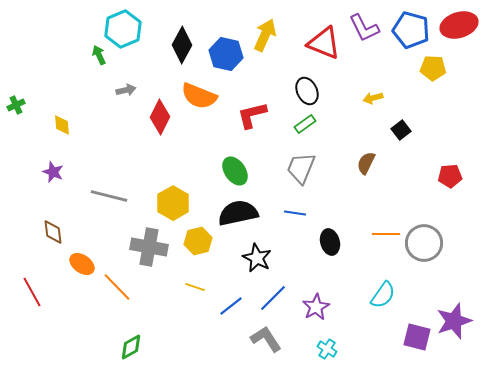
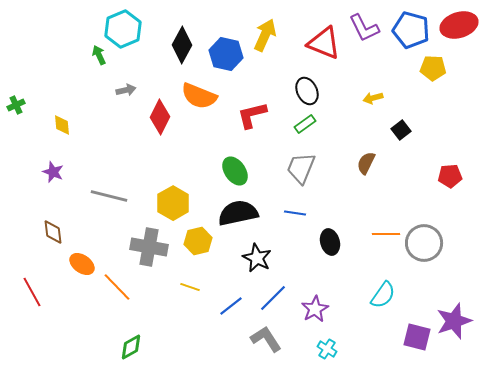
yellow line at (195, 287): moved 5 px left
purple star at (316, 307): moved 1 px left, 2 px down
